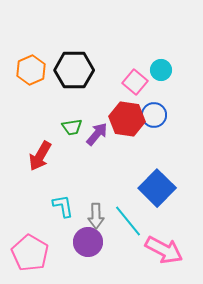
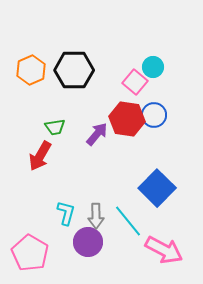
cyan circle: moved 8 px left, 3 px up
green trapezoid: moved 17 px left
cyan L-shape: moved 3 px right, 7 px down; rotated 25 degrees clockwise
